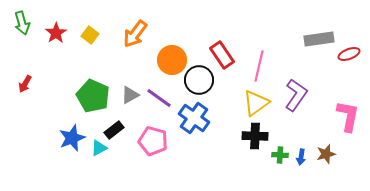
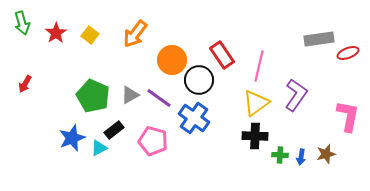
red ellipse: moved 1 px left, 1 px up
